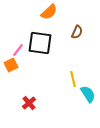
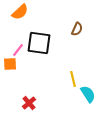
orange semicircle: moved 29 px left
brown semicircle: moved 3 px up
black square: moved 1 px left
orange square: moved 1 px left, 1 px up; rotated 24 degrees clockwise
